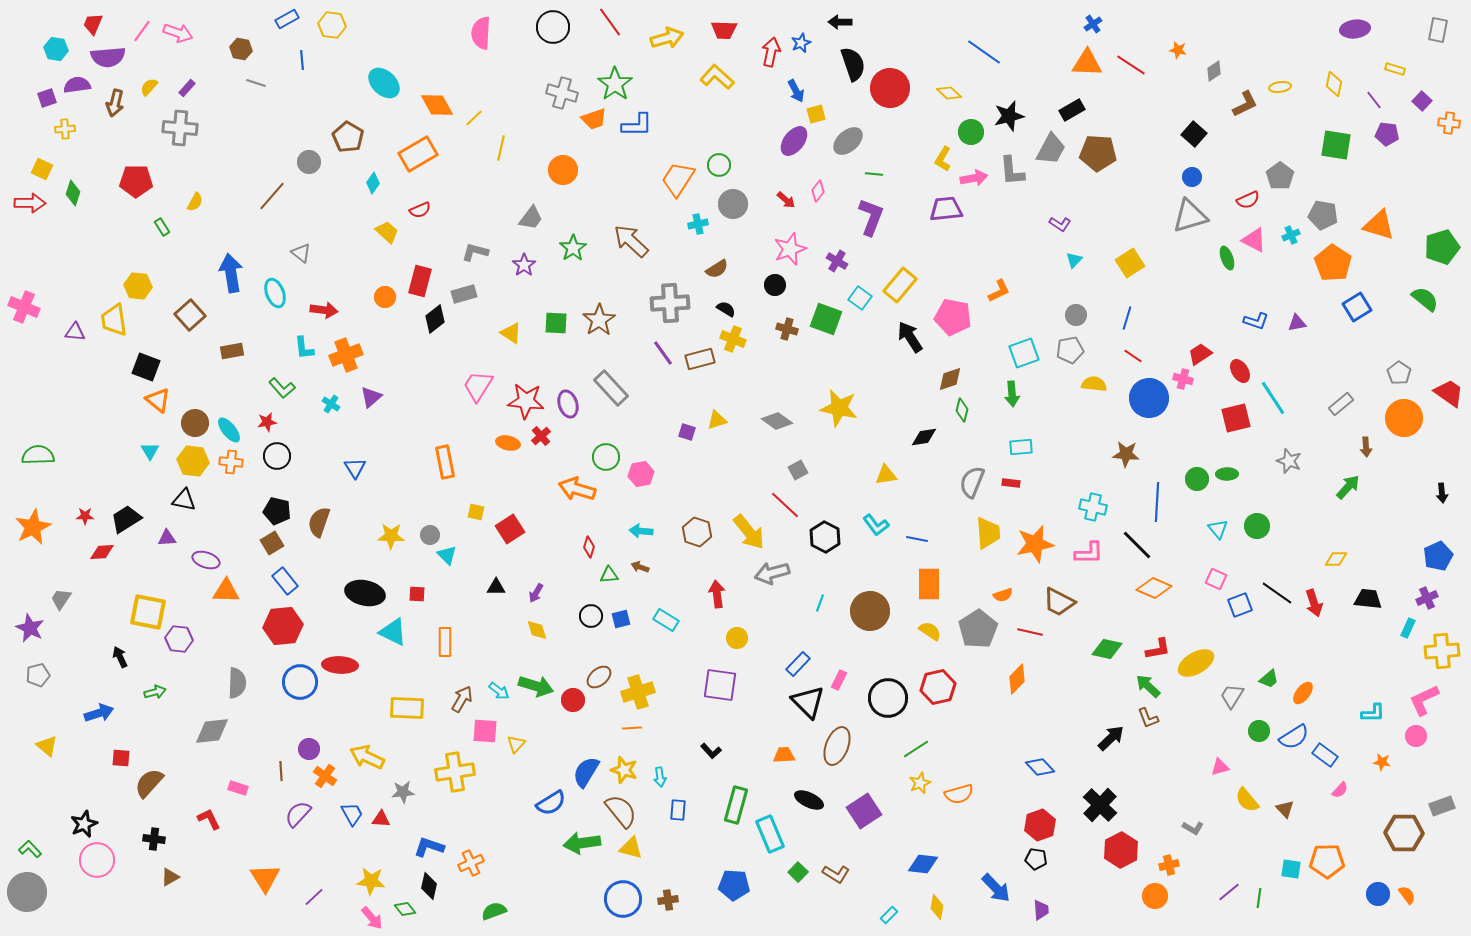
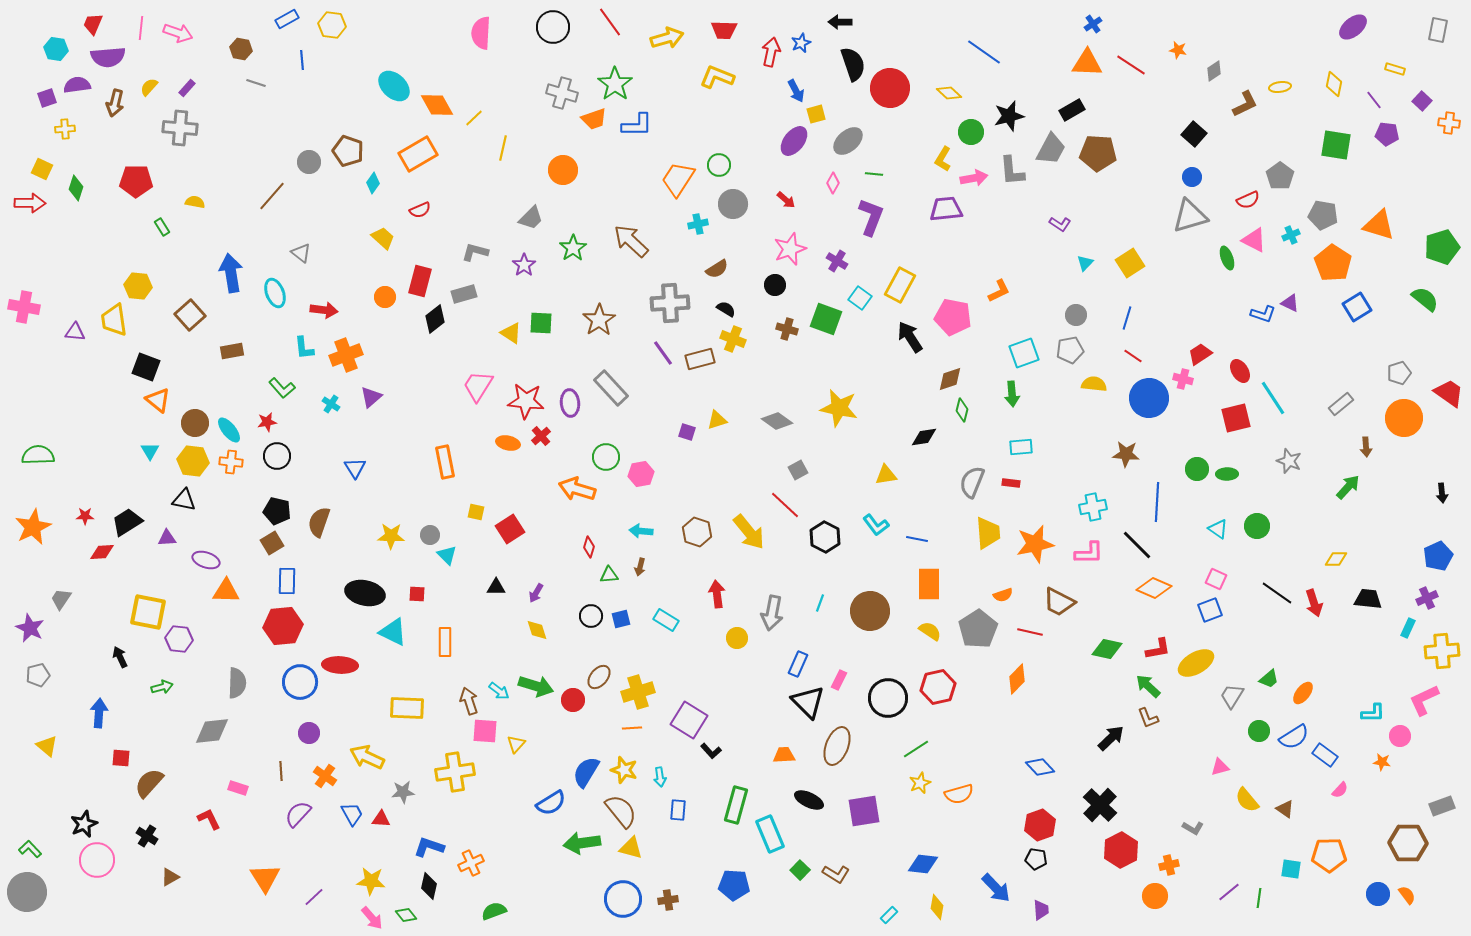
purple ellipse at (1355, 29): moved 2 px left, 2 px up; rotated 32 degrees counterclockwise
pink line at (142, 31): moved 1 px left, 3 px up; rotated 30 degrees counterclockwise
yellow L-shape at (717, 77): rotated 20 degrees counterclockwise
cyan ellipse at (384, 83): moved 10 px right, 3 px down
brown pentagon at (348, 137): moved 14 px down; rotated 12 degrees counterclockwise
yellow line at (501, 148): moved 2 px right
pink diamond at (818, 191): moved 15 px right, 8 px up; rotated 10 degrees counterclockwise
green diamond at (73, 193): moved 3 px right, 5 px up
yellow semicircle at (195, 202): rotated 108 degrees counterclockwise
gray trapezoid at (531, 218): rotated 8 degrees clockwise
yellow trapezoid at (387, 232): moved 4 px left, 6 px down
cyan triangle at (1074, 260): moved 11 px right, 3 px down
yellow rectangle at (900, 285): rotated 12 degrees counterclockwise
pink cross at (24, 307): rotated 12 degrees counterclockwise
blue L-shape at (1256, 321): moved 7 px right, 7 px up
green square at (556, 323): moved 15 px left
purple triangle at (1297, 323): moved 7 px left, 20 px up; rotated 36 degrees clockwise
gray pentagon at (1399, 373): rotated 20 degrees clockwise
purple ellipse at (568, 404): moved 2 px right, 1 px up; rotated 12 degrees clockwise
green circle at (1197, 479): moved 10 px up
cyan cross at (1093, 507): rotated 24 degrees counterclockwise
black trapezoid at (126, 519): moved 1 px right, 3 px down
cyan triangle at (1218, 529): rotated 15 degrees counterclockwise
brown arrow at (640, 567): rotated 96 degrees counterclockwise
gray arrow at (772, 573): moved 40 px down; rotated 64 degrees counterclockwise
blue rectangle at (285, 581): moved 2 px right; rotated 40 degrees clockwise
blue square at (1240, 605): moved 30 px left, 5 px down
blue rectangle at (798, 664): rotated 20 degrees counterclockwise
brown ellipse at (599, 677): rotated 10 degrees counterclockwise
purple square at (720, 685): moved 31 px left, 35 px down; rotated 24 degrees clockwise
green arrow at (155, 692): moved 7 px right, 5 px up
brown arrow at (462, 699): moved 7 px right, 2 px down; rotated 48 degrees counterclockwise
blue arrow at (99, 713): rotated 68 degrees counterclockwise
pink circle at (1416, 736): moved 16 px left
purple circle at (309, 749): moved 16 px up
brown triangle at (1285, 809): rotated 12 degrees counterclockwise
purple square at (864, 811): rotated 24 degrees clockwise
brown hexagon at (1404, 833): moved 4 px right, 10 px down
black cross at (154, 839): moved 7 px left, 3 px up; rotated 25 degrees clockwise
orange pentagon at (1327, 861): moved 2 px right, 6 px up
green square at (798, 872): moved 2 px right, 2 px up
green diamond at (405, 909): moved 1 px right, 6 px down
